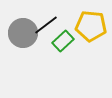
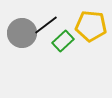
gray circle: moved 1 px left
